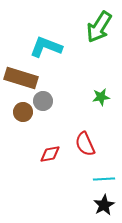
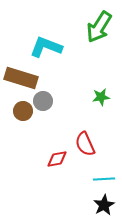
brown circle: moved 1 px up
red diamond: moved 7 px right, 5 px down
